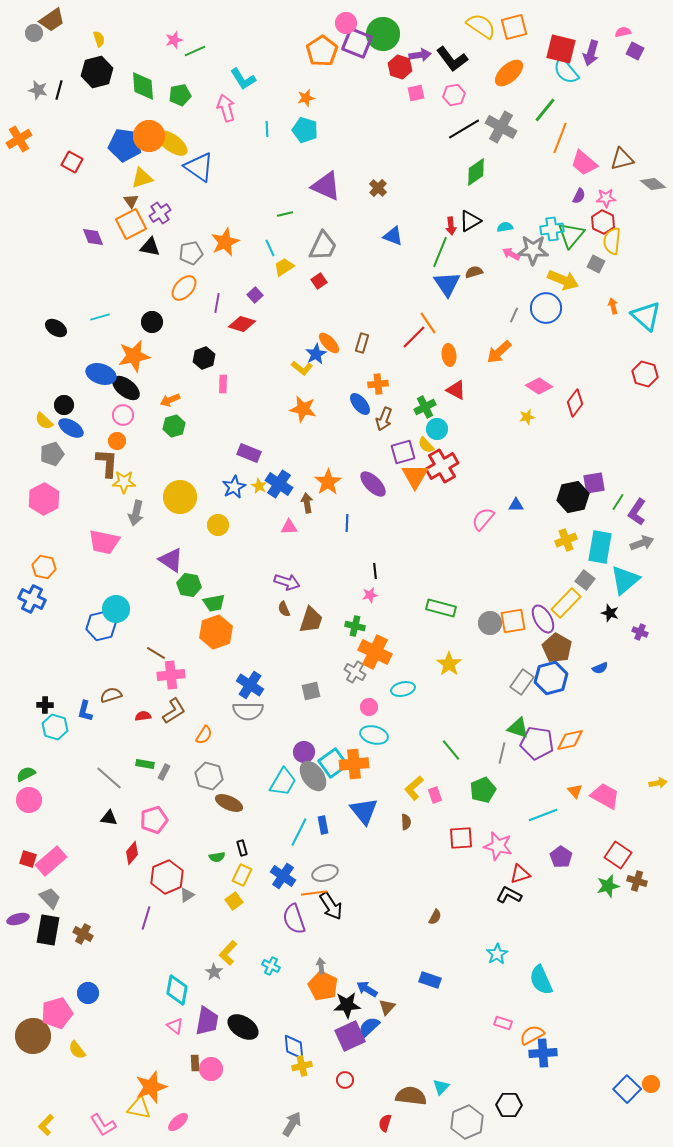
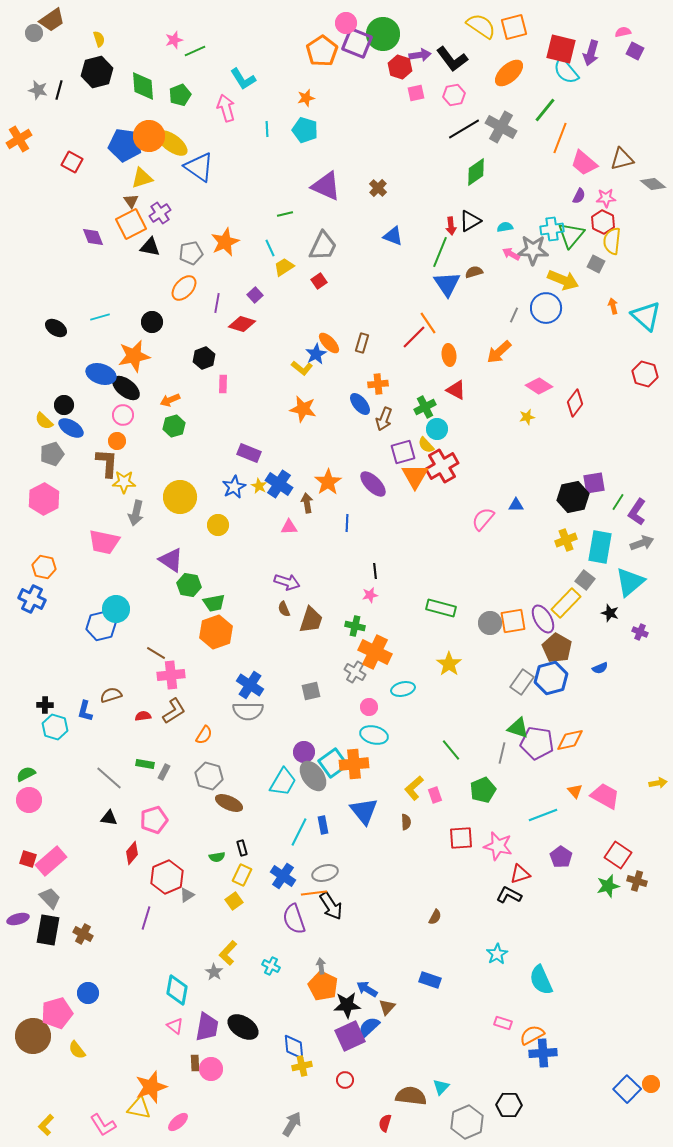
green pentagon at (180, 95): rotated 10 degrees counterclockwise
cyan triangle at (625, 580): moved 5 px right, 2 px down
purple trapezoid at (207, 1021): moved 6 px down
